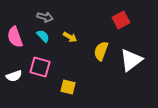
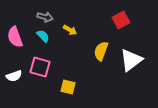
yellow arrow: moved 7 px up
